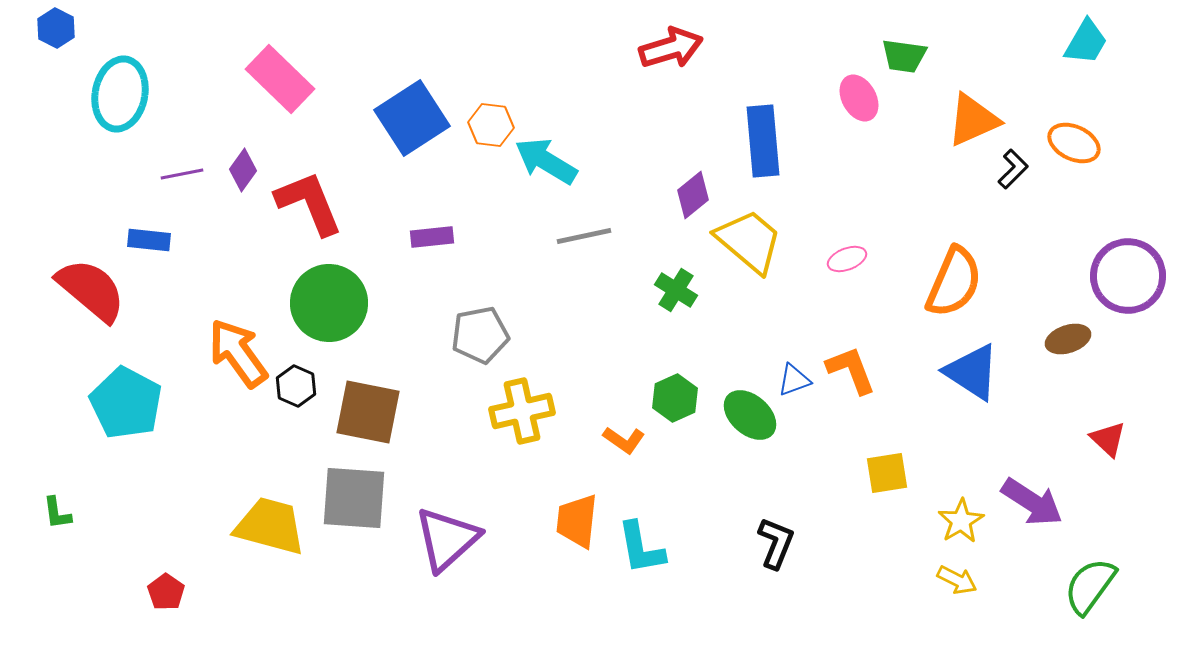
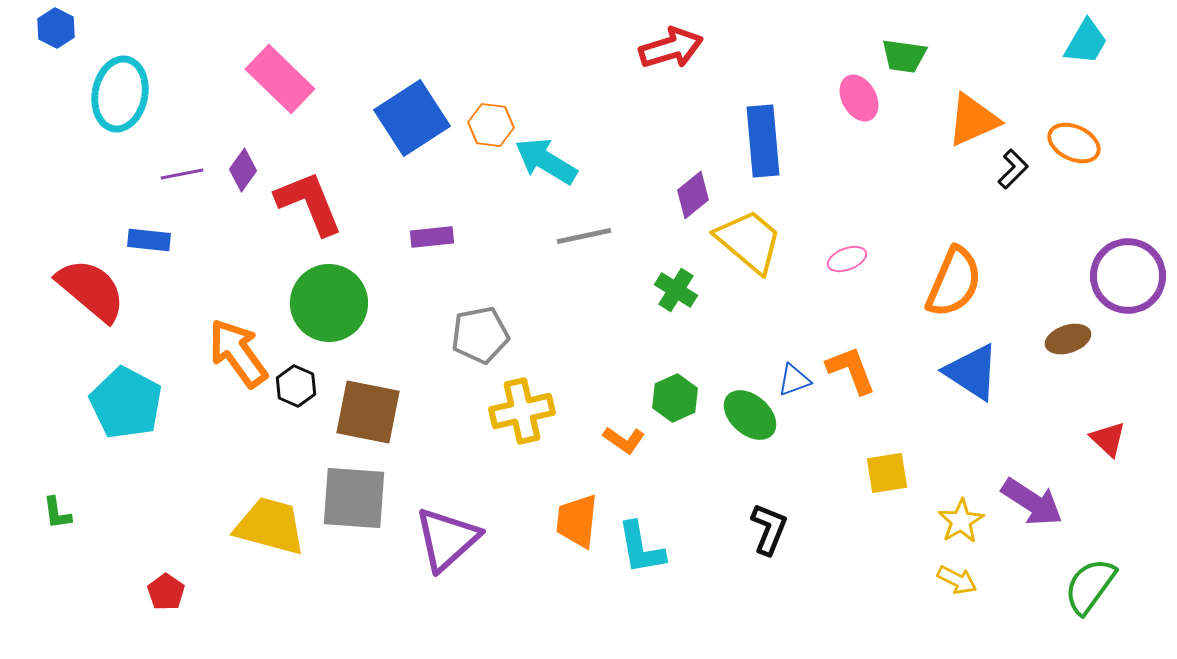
black L-shape at (776, 543): moved 7 px left, 14 px up
